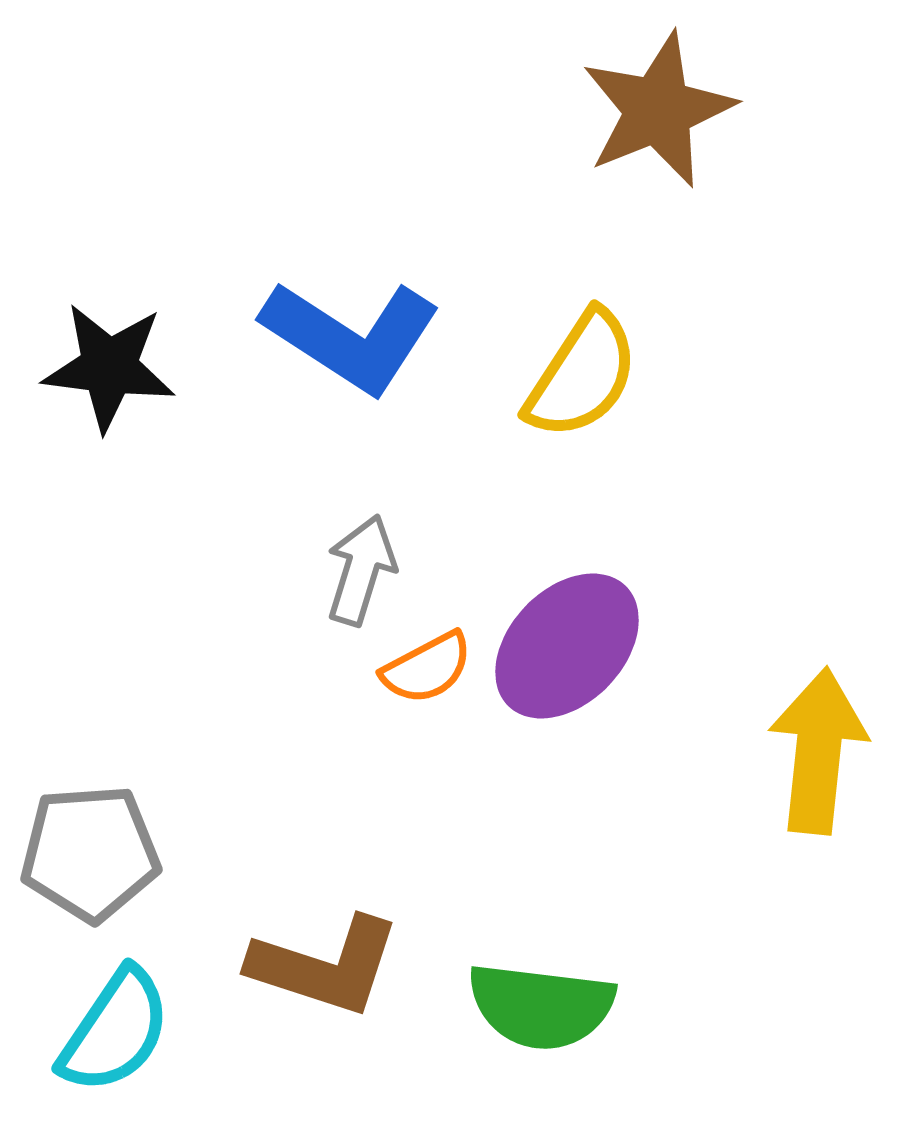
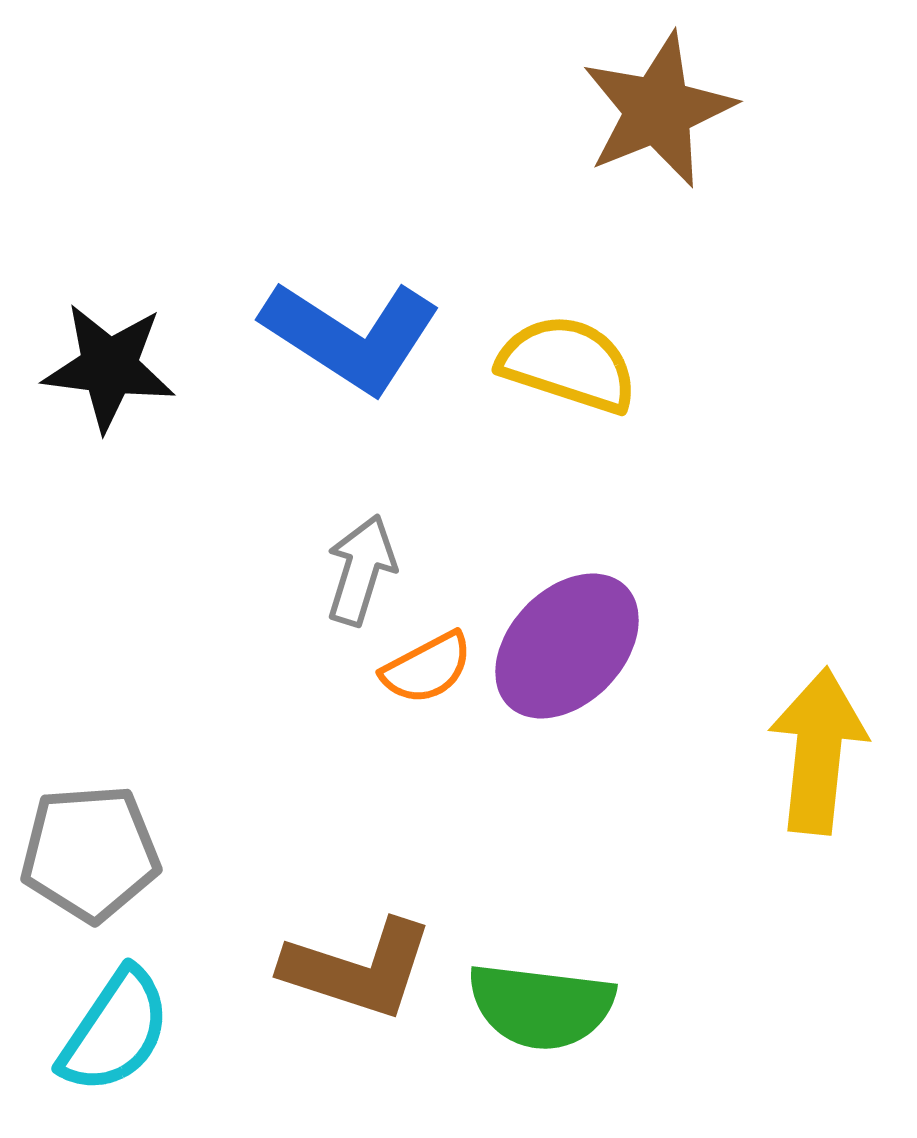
yellow semicircle: moved 14 px left, 11 px up; rotated 105 degrees counterclockwise
brown L-shape: moved 33 px right, 3 px down
